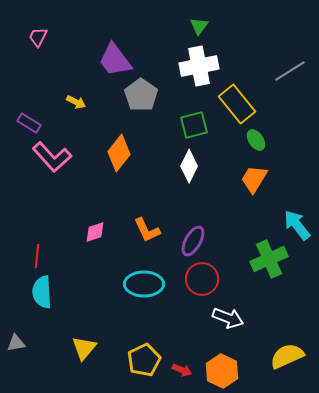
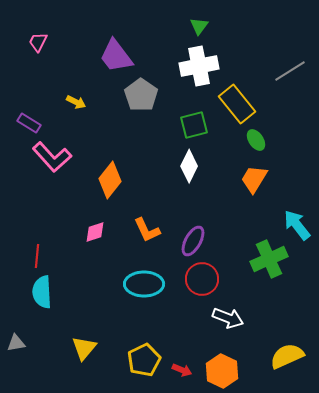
pink trapezoid: moved 5 px down
purple trapezoid: moved 1 px right, 4 px up
orange diamond: moved 9 px left, 27 px down
